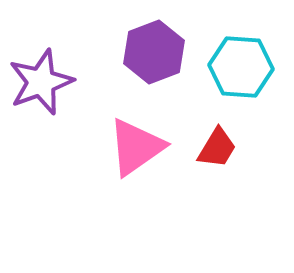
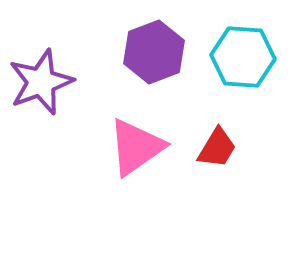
cyan hexagon: moved 2 px right, 10 px up
